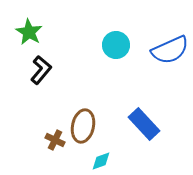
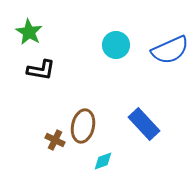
black L-shape: rotated 60 degrees clockwise
cyan diamond: moved 2 px right
